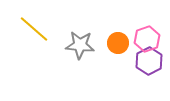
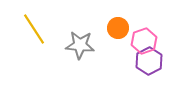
yellow line: rotated 16 degrees clockwise
pink hexagon: moved 3 px left, 2 px down
orange circle: moved 15 px up
